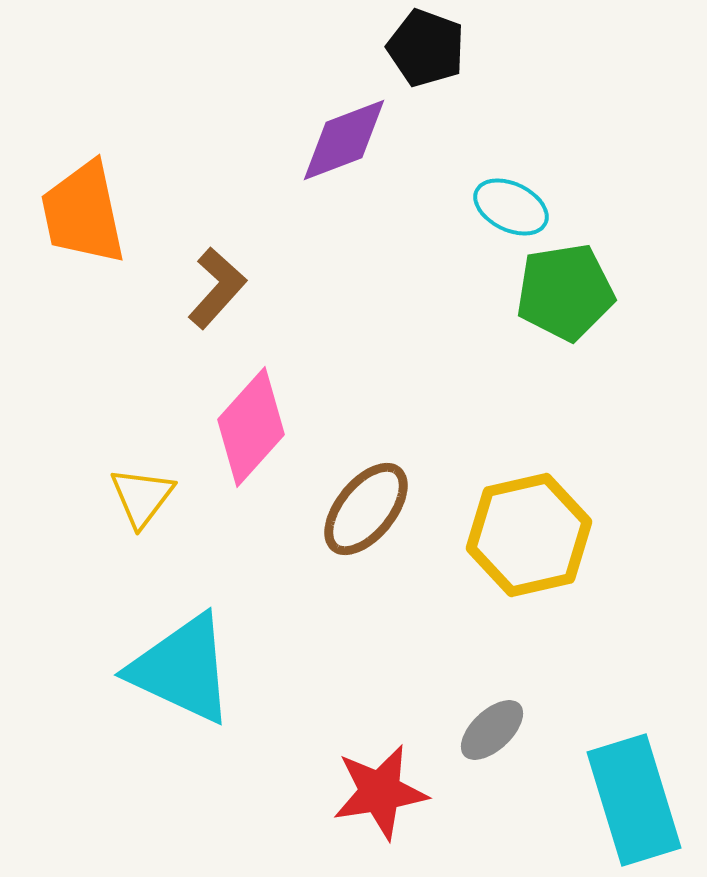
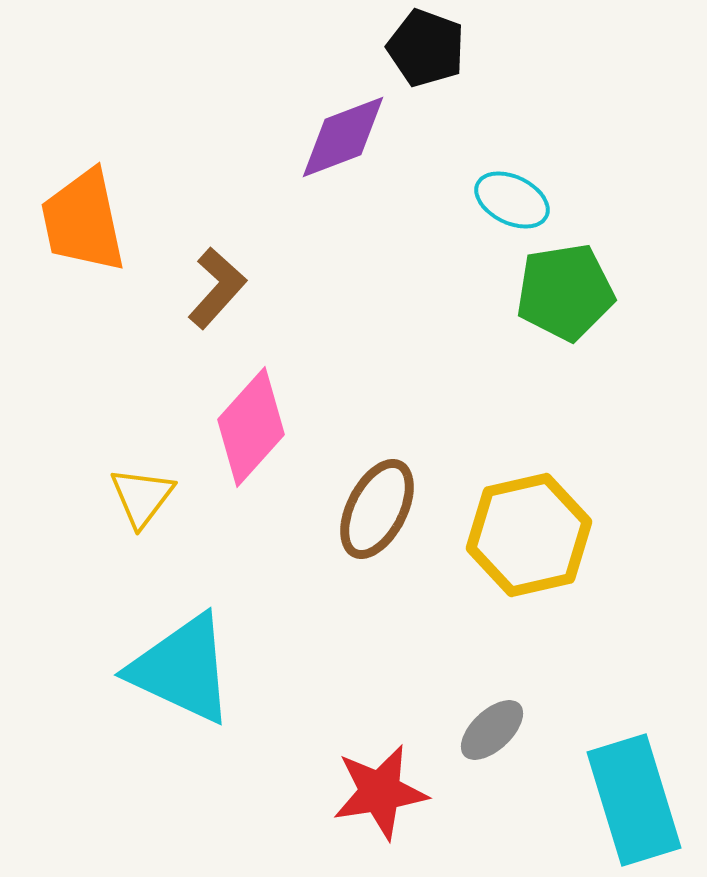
purple diamond: moved 1 px left, 3 px up
cyan ellipse: moved 1 px right, 7 px up
orange trapezoid: moved 8 px down
brown ellipse: moved 11 px right; rotated 12 degrees counterclockwise
